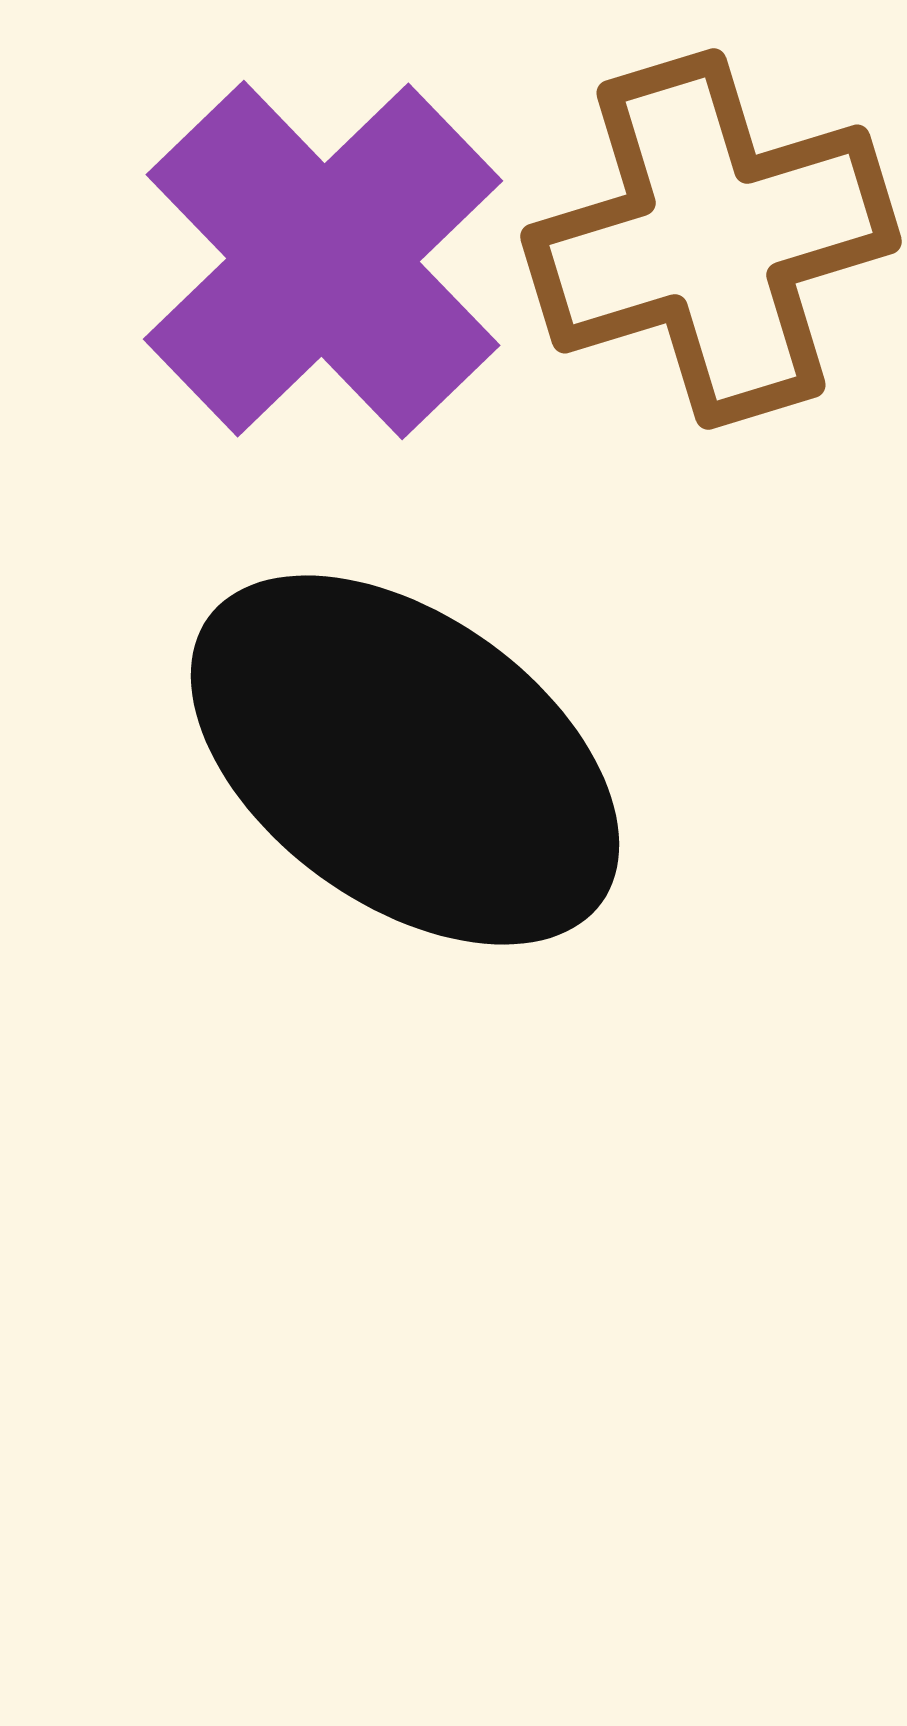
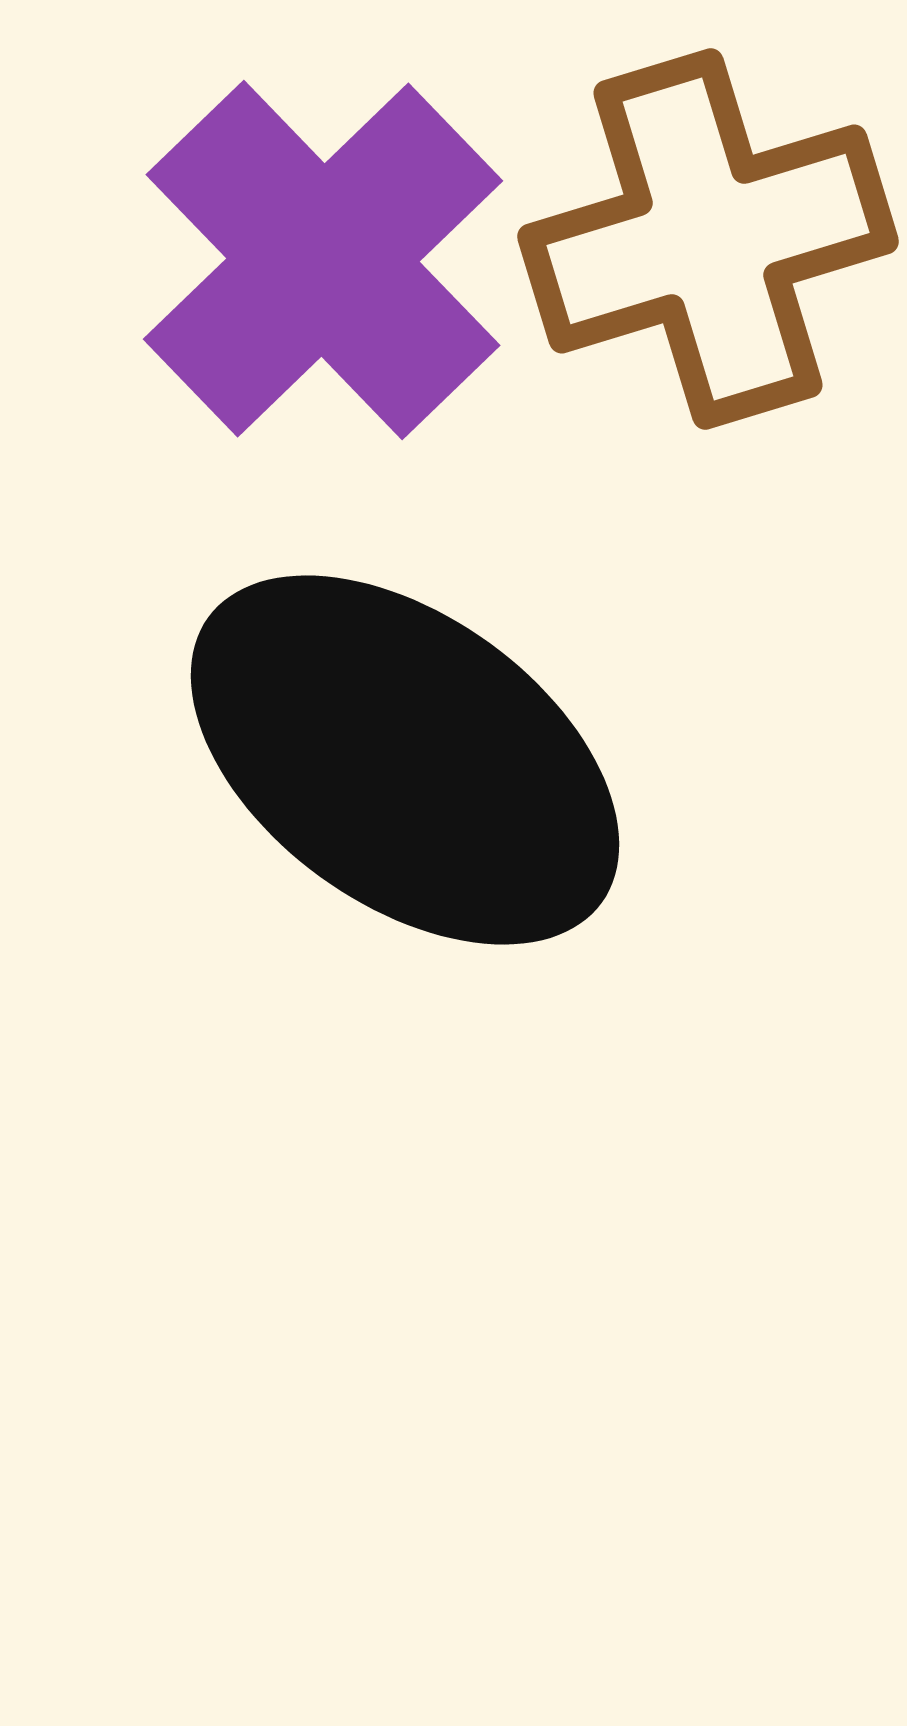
brown cross: moved 3 px left
